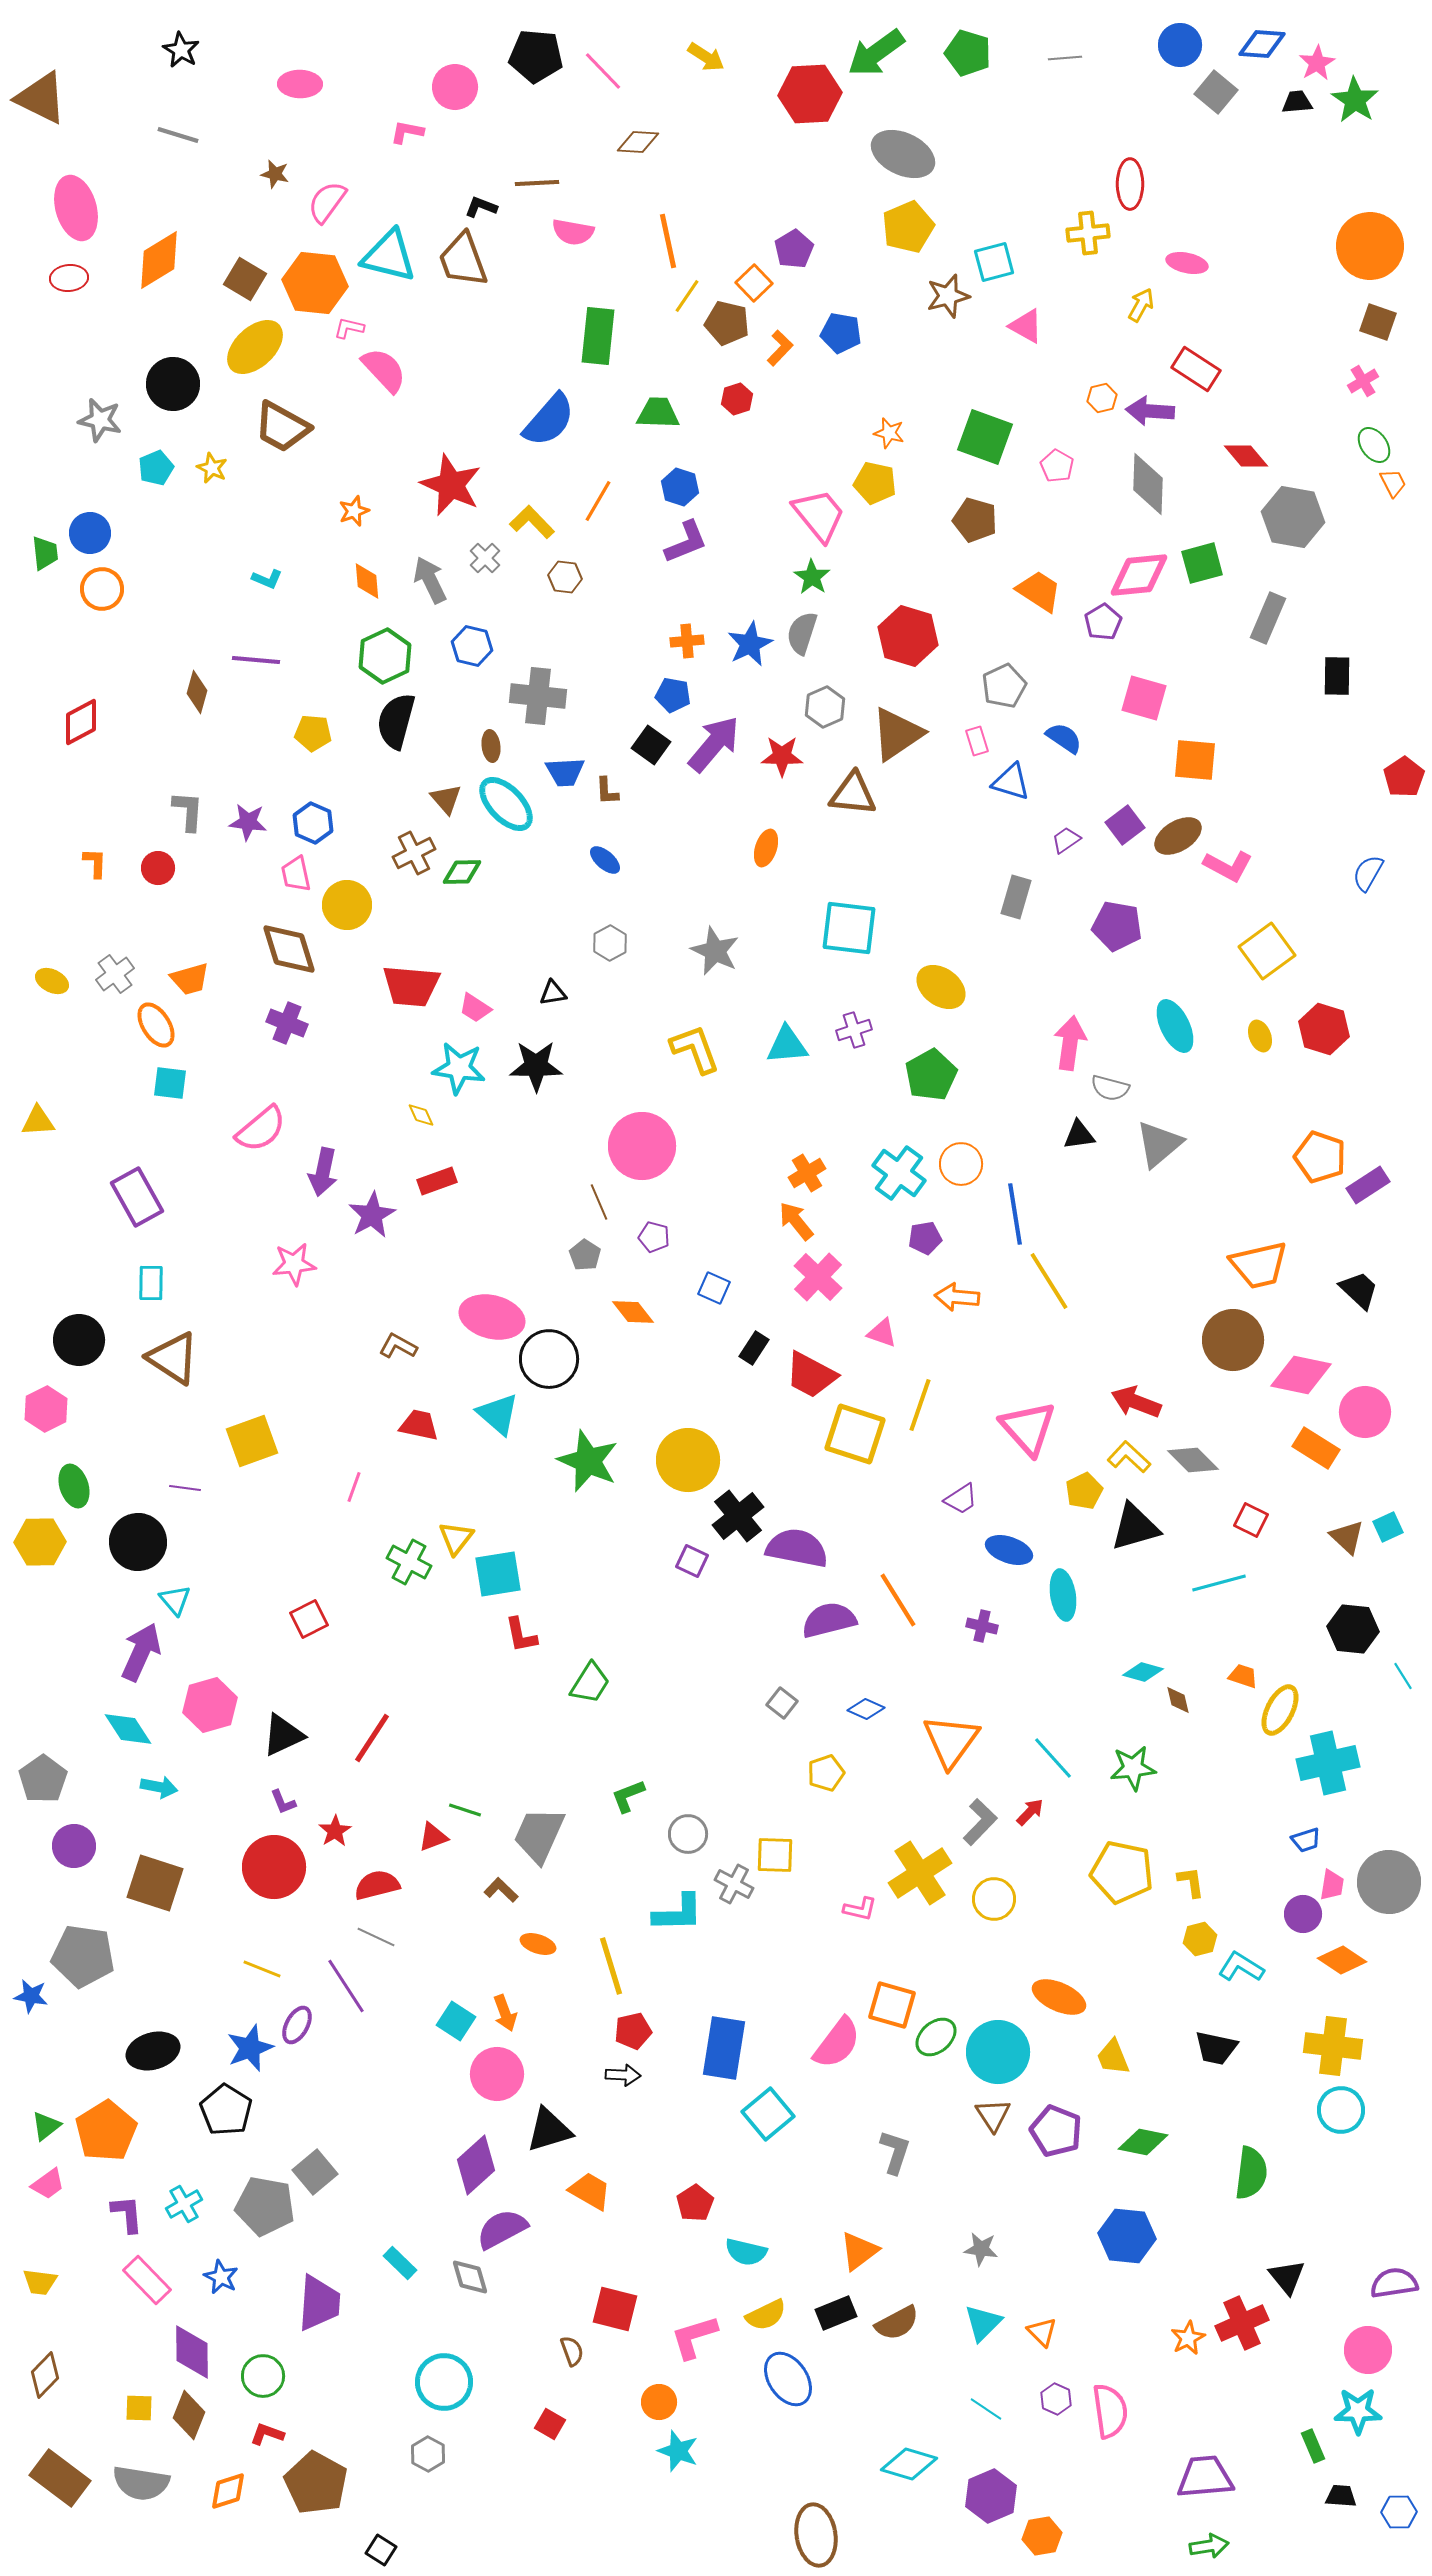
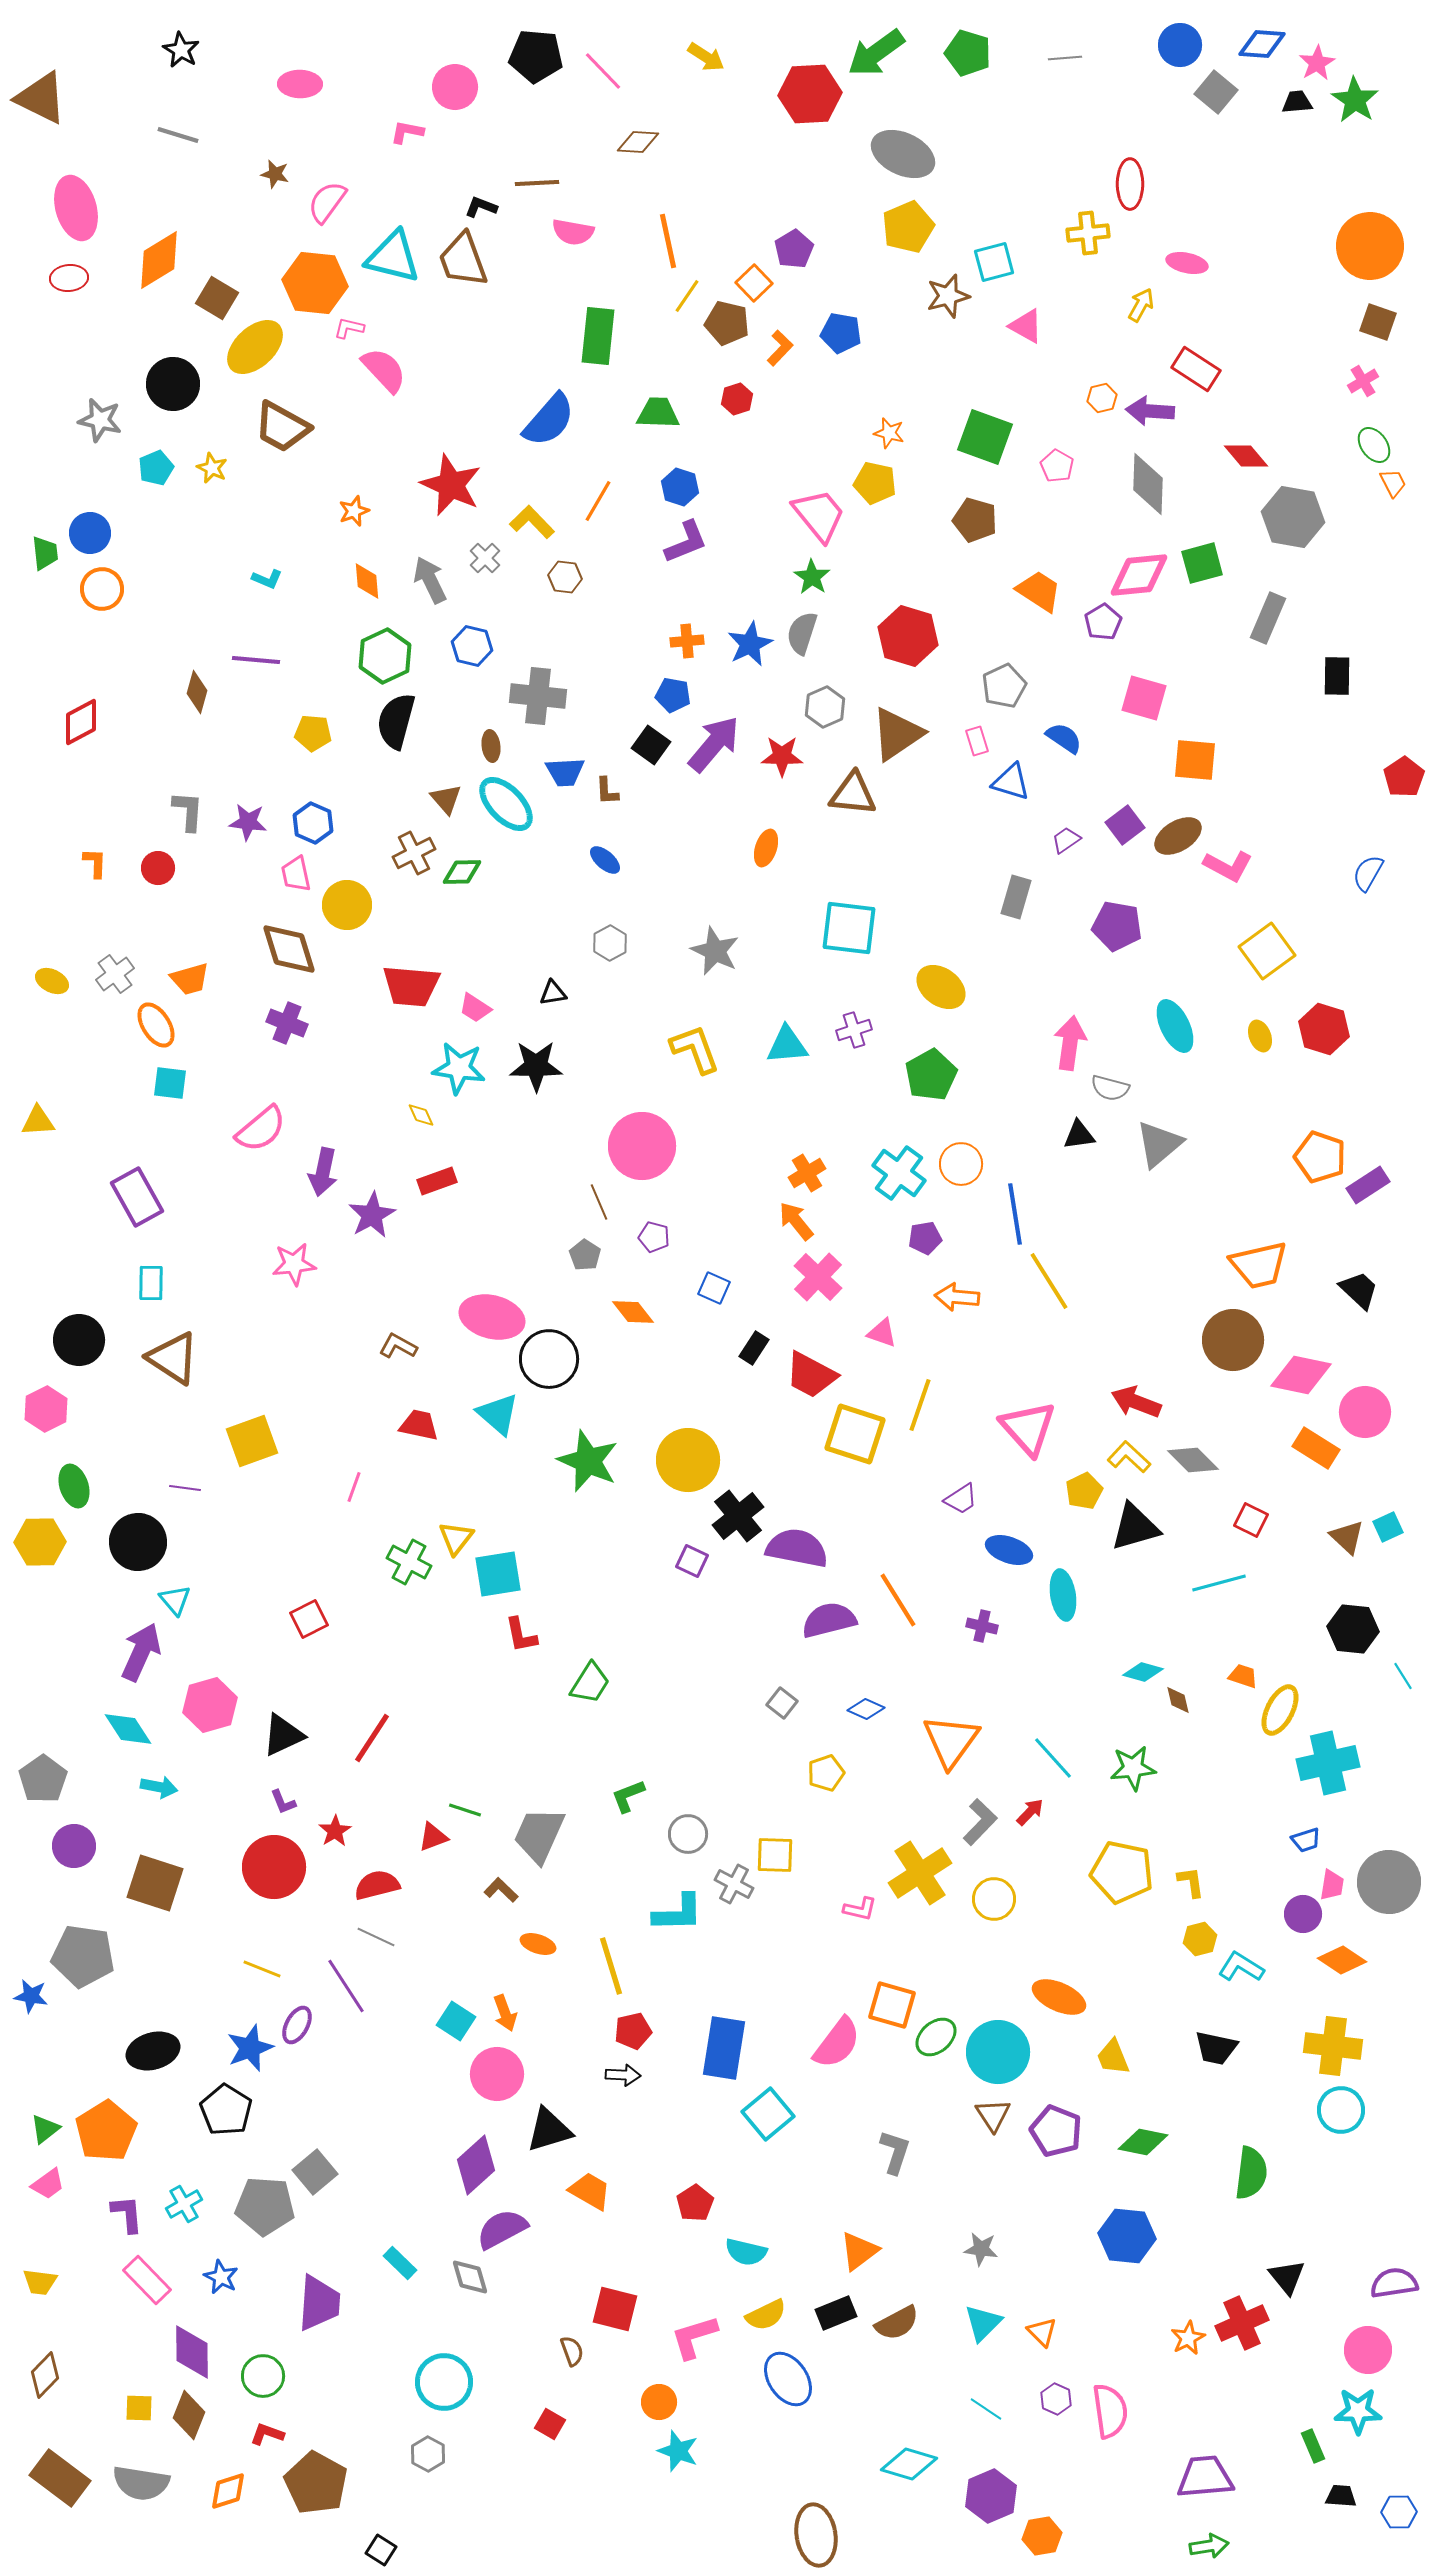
cyan triangle at (389, 256): moved 4 px right, 1 px down
brown square at (245, 279): moved 28 px left, 19 px down
green triangle at (46, 2126): moved 1 px left, 3 px down
gray pentagon at (265, 2206): rotated 6 degrees counterclockwise
